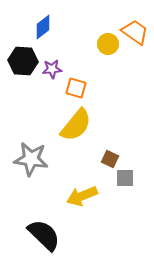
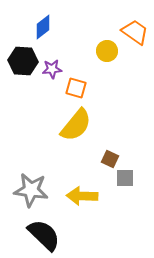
yellow circle: moved 1 px left, 7 px down
gray star: moved 31 px down
yellow arrow: rotated 24 degrees clockwise
